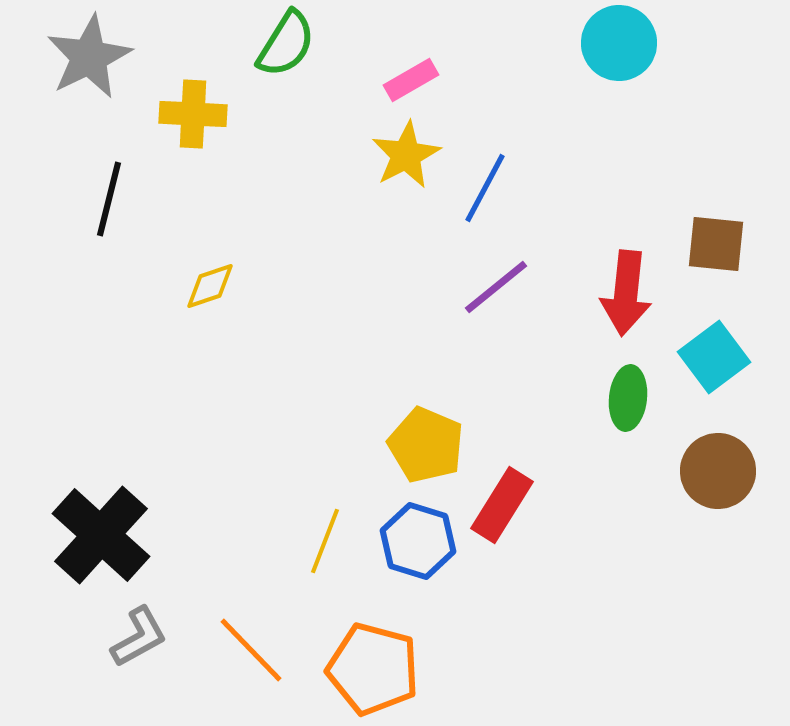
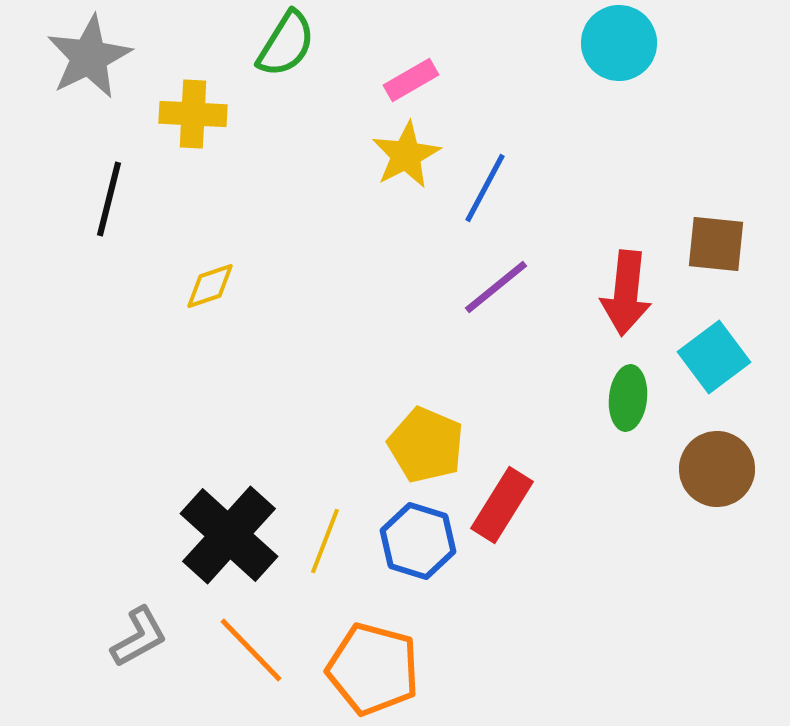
brown circle: moved 1 px left, 2 px up
black cross: moved 128 px right
